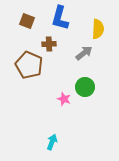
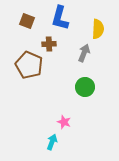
gray arrow: rotated 30 degrees counterclockwise
pink star: moved 23 px down
